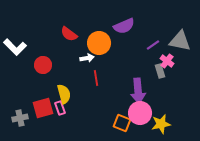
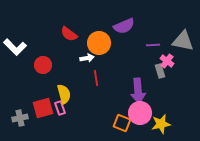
gray triangle: moved 3 px right
purple line: rotated 32 degrees clockwise
